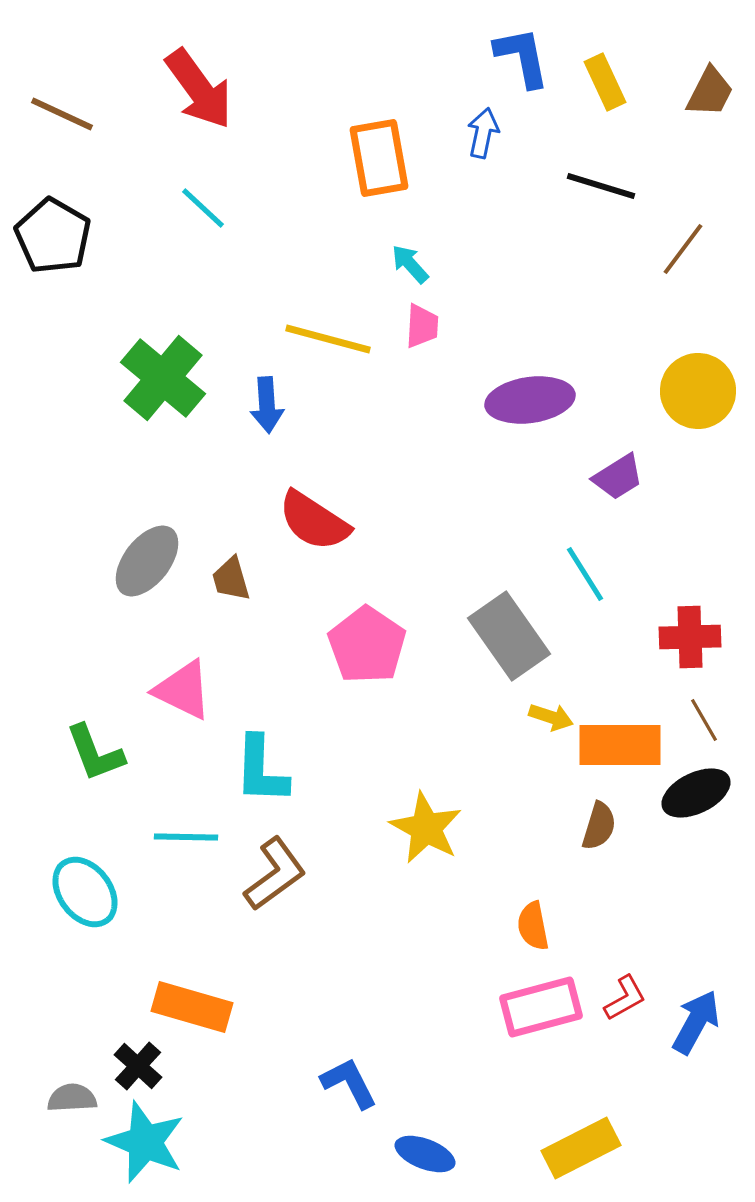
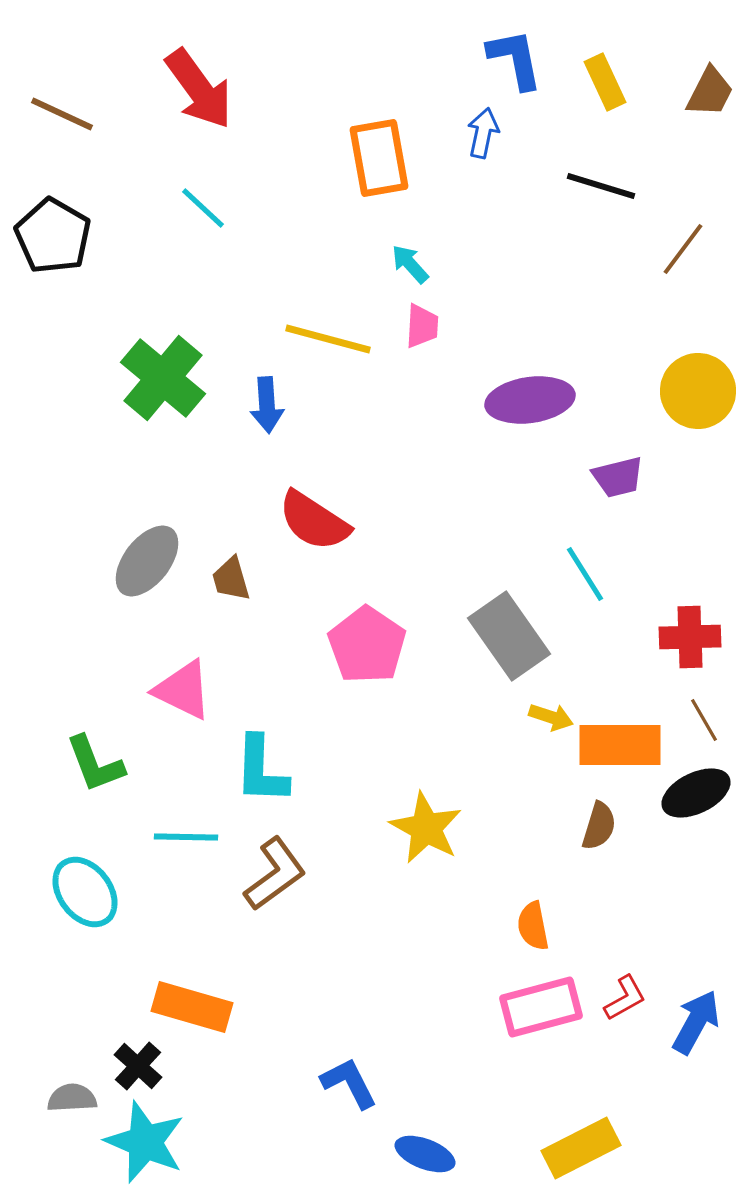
blue L-shape at (522, 57): moved 7 px left, 2 px down
purple trapezoid at (618, 477): rotated 18 degrees clockwise
green L-shape at (95, 753): moved 11 px down
